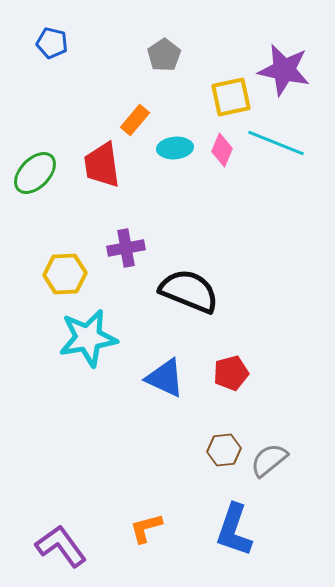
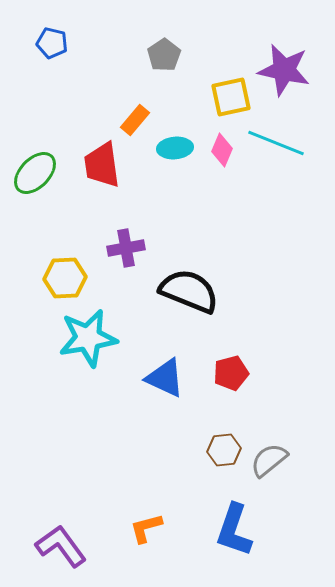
yellow hexagon: moved 4 px down
